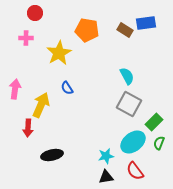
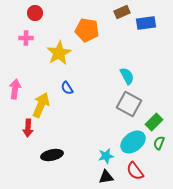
brown rectangle: moved 3 px left, 18 px up; rotated 56 degrees counterclockwise
